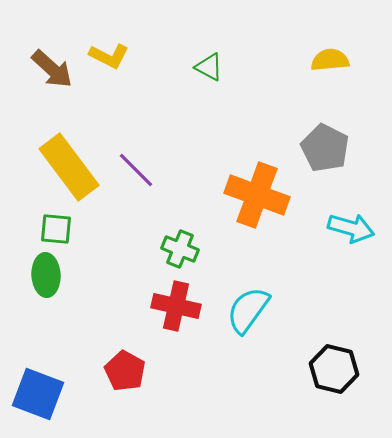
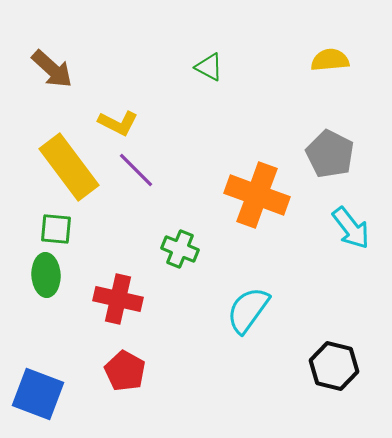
yellow L-shape: moved 9 px right, 67 px down
gray pentagon: moved 5 px right, 6 px down
cyan arrow: rotated 36 degrees clockwise
red cross: moved 58 px left, 7 px up
black hexagon: moved 3 px up
